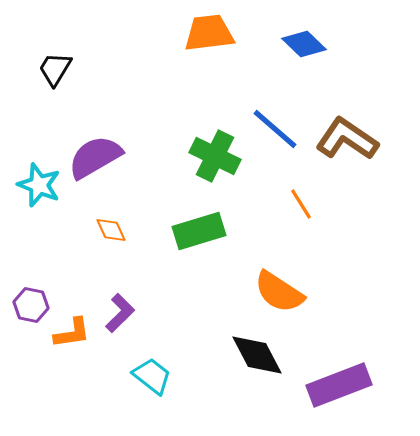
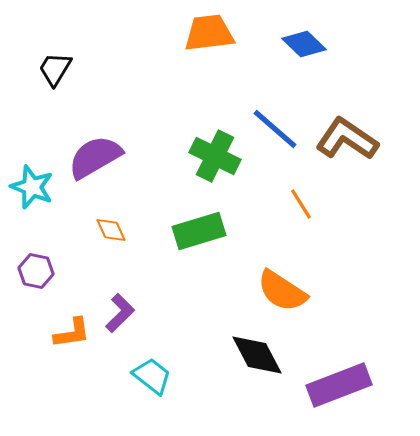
cyan star: moved 7 px left, 2 px down
orange semicircle: moved 3 px right, 1 px up
purple hexagon: moved 5 px right, 34 px up
